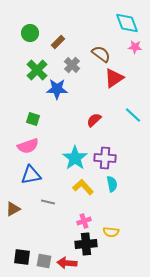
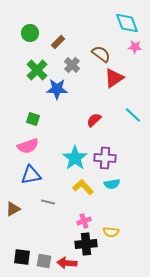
cyan semicircle: rotated 91 degrees clockwise
